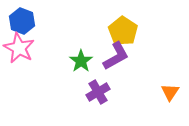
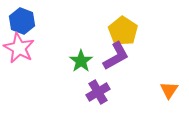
orange triangle: moved 1 px left, 2 px up
